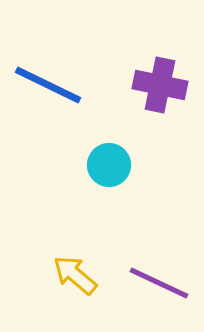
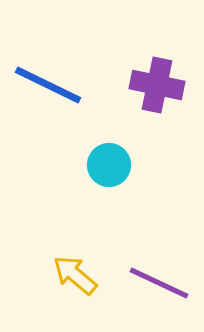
purple cross: moved 3 px left
